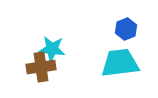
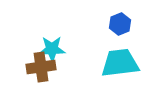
blue hexagon: moved 6 px left, 5 px up
cyan star: rotated 8 degrees counterclockwise
